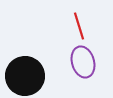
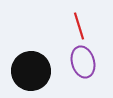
black circle: moved 6 px right, 5 px up
